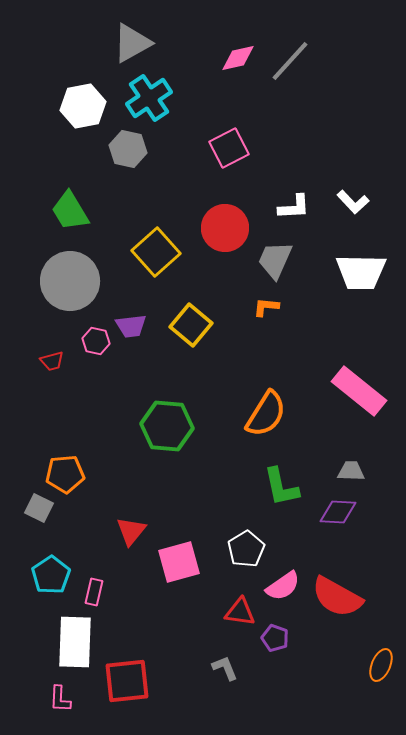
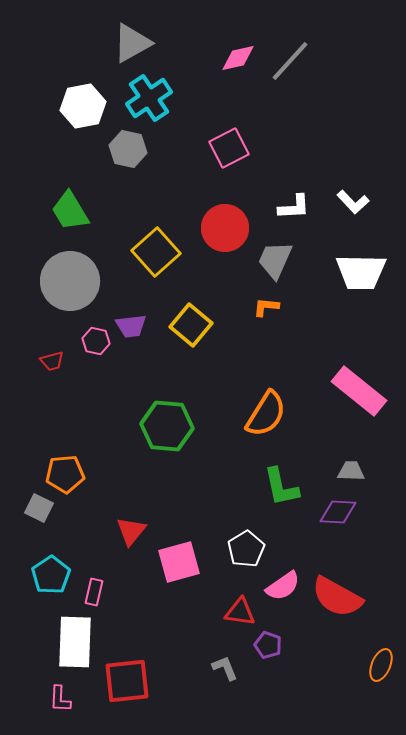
purple pentagon at (275, 638): moved 7 px left, 7 px down
